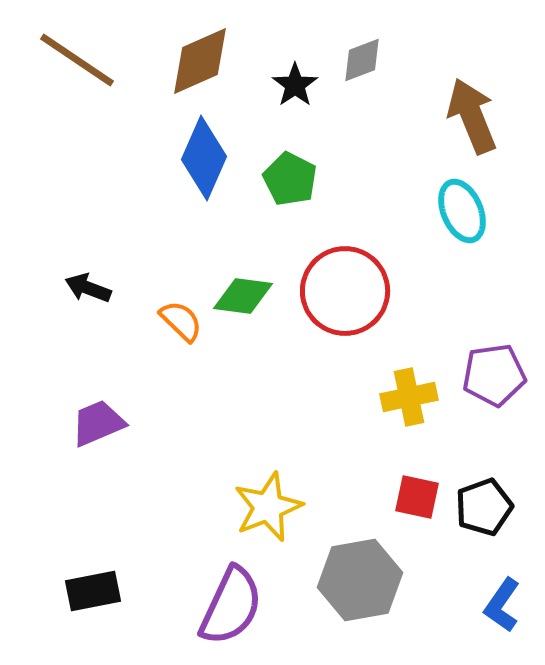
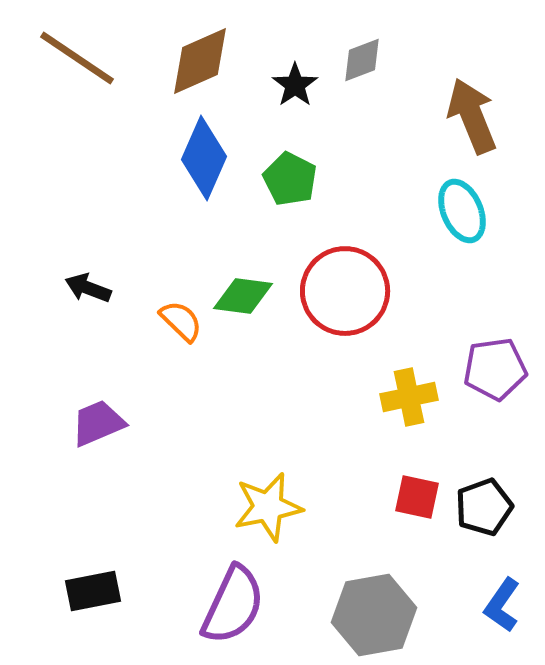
brown line: moved 2 px up
purple pentagon: moved 1 px right, 6 px up
yellow star: rotated 10 degrees clockwise
gray hexagon: moved 14 px right, 35 px down
purple semicircle: moved 2 px right, 1 px up
